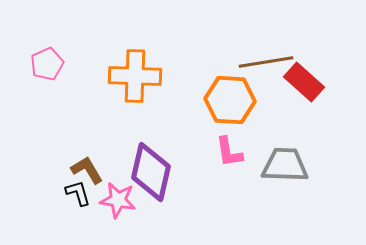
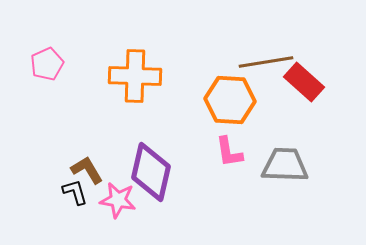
black L-shape: moved 3 px left, 1 px up
